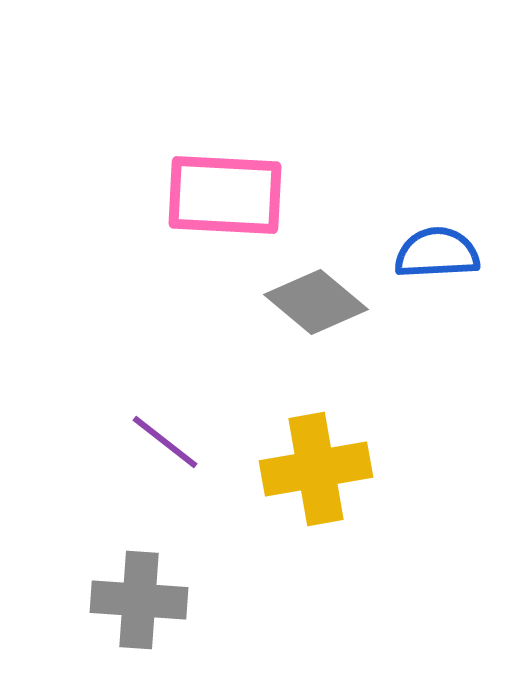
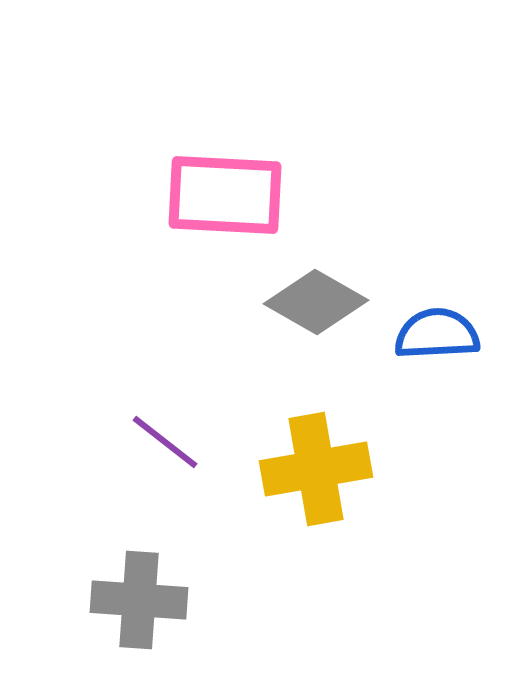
blue semicircle: moved 81 px down
gray diamond: rotated 10 degrees counterclockwise
